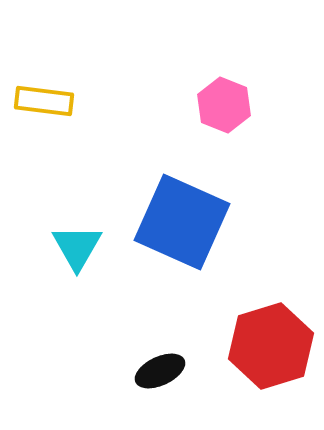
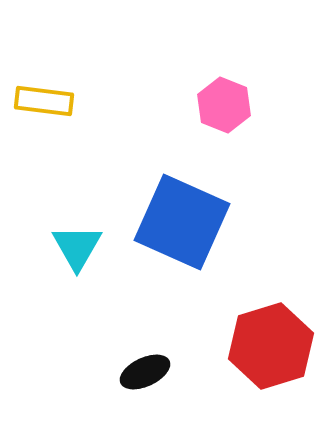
black ellipse: moved 15 px left, 1 px down
